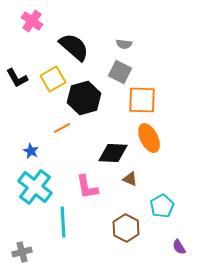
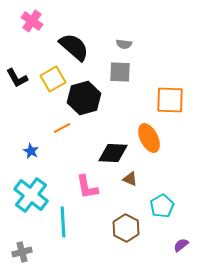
gray square: rotated 25 degrees counterclockwise
orange square: moved 28 px right
cyan cross: moved 4 px left, 8 px down
purple semicircle: moved 2 px right, 2 px up; rotated 84 degrees clockwise
